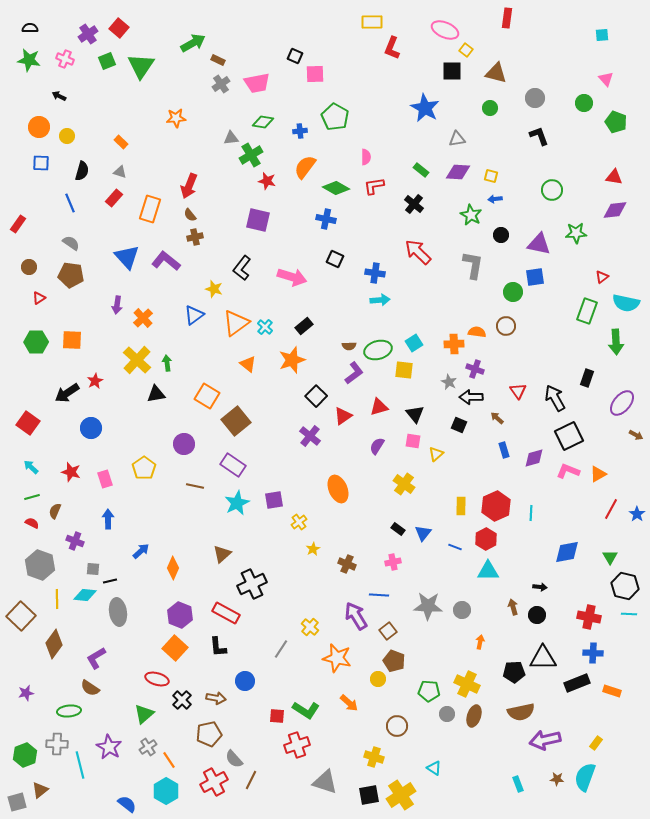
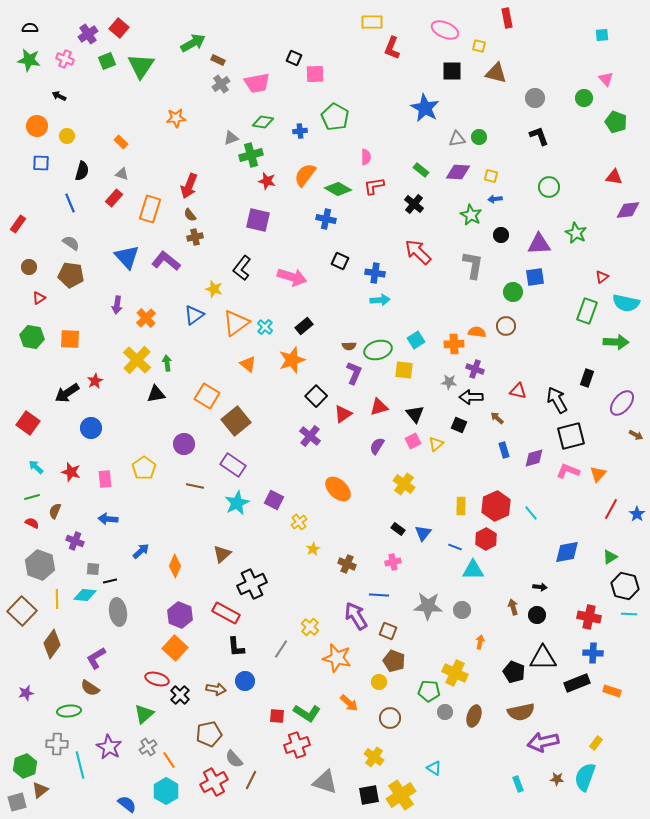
red rectangle at (507, 18): rotated 18 degrees counterclockwise
yellow square at (466, 50): moved 13 px right, 4 px up; rotated 24 degrees counterclockwise
black square at (295, 56): moved 1 px left, 2 px down
green circle at (584, 103): moved 5 px up
green circle at (490, 108): moved 11 px left, 29 px down
orange circle at (39, 127): moved 2 px left, 1 px up
gray triangle at (231, 138): rotated 14 degrees counterclockwise
green cross at (251, 155): rotated 15 degrees clockwise
orange semicircle at (305, 167): moved 8 px down
gray triangle at (120, 172): moved 2 px right, 2 px down
green diamond at (336, 188): moved 2 px right, 1 px down
green circle at (552, 190): moved 3 px left, 3 px up
purple diamond at (615, 210): moved 13 px right
green star at (576, 233): rotated 30 degrees clockwise
purple triangle at (539, 244): rotated 15 degrees counterclockwise
black square at (335, 259): moved 5 px right, 2 px down
orange cross at (143, 318): moved 3 px right
orange square at (72, 340): moved 2 px left, 1 px up
green hexagon at (36, 342): moved 4 px left, 5 px up; rotated 10 degrees clockwise
green arrow at (616, 342): rotated 85 degrees counterclockwise
cyan square at (414, 343): moved 2 px right, 3 px up
purple L-shape at (354, 373): rotated 30 degrees counterclockwise
gray star at (449, 382): rotated 21 degrees counterclockwise
red triangle at (518, 391): rotated 42 degrees counterclockwise
black arrow at (555, 398): moved 2 px right, 2 px down
red triangle at (343, 416): moved 2 px up
black square at (569, 436): moved 2 px right; rotated 12 degrees clockwise
pink square at (413, 441): rotated 35 degrees counterclockwise
yellow triangle at (436, 454): moved 10 px up
cyan arrow at (31, 467): moved 5 px right
orange triangle at (598, 474): rotated 18 degrees counterclockwise
pink rectangle at (105, 479): rotated 12 degrees clockwise
orange ellipse at (338, 489): rotated 24 degrees counterclockwise
purple square at (274, 500): rotated 36 degrees clockwise
cyan line at (531, 513): rotated 42 degrees counterclockwise
blue arrow at (108, 519): rotated 84 degrees counterclockwise
green triangle at (610, 557): rotated 28 degrees clockwise
orange diamond at (173, 568): moved 2 px right, 2 px up
cyan triangle at (488, 571): moved 15 px left, 1 px up
brown square at (21, 616): moved 1 px right, 5 px up
brown square at (388, 631): rotated 30 degrees counterclockwise
brown diamond at (54, 644): moved 2 px left
black L-shape at (218, 647): moved 18 px right
black pentagon at (514, 672): rotated 25 degrees clockwise
yellow circle at (378, 679): moved 1 px right, 3 px down
yellow cross at (467, 684): moved 12 px left, 11 px up
brown arrow at (216, 698): moved 9 px up
black cross at (182, 700): moved 2 px left, 5 px up
green L-shape at (306, 710): moved 1 px right, 3 px down
gray circle at (447, 714): moved 2 px left, 2 px up
brown circle at (397, 726): moved 7 px left, 8 px up
purple arrow at (545, 740): moved 2 px left, 2 px down
green hexagon at (25, 755): moved 11 px down
yellow cross at (374, 757): rotated 18 degrees clockwise
